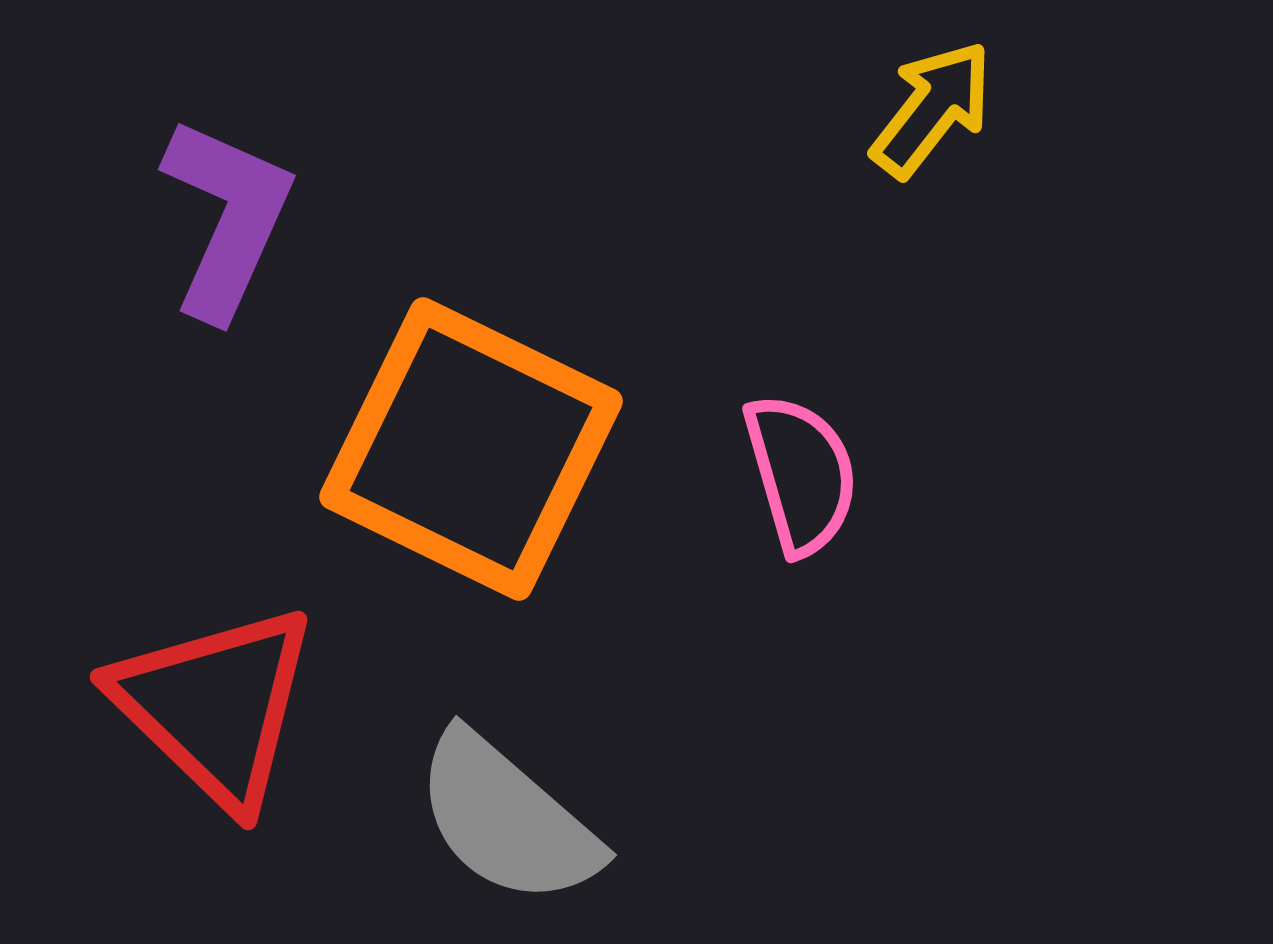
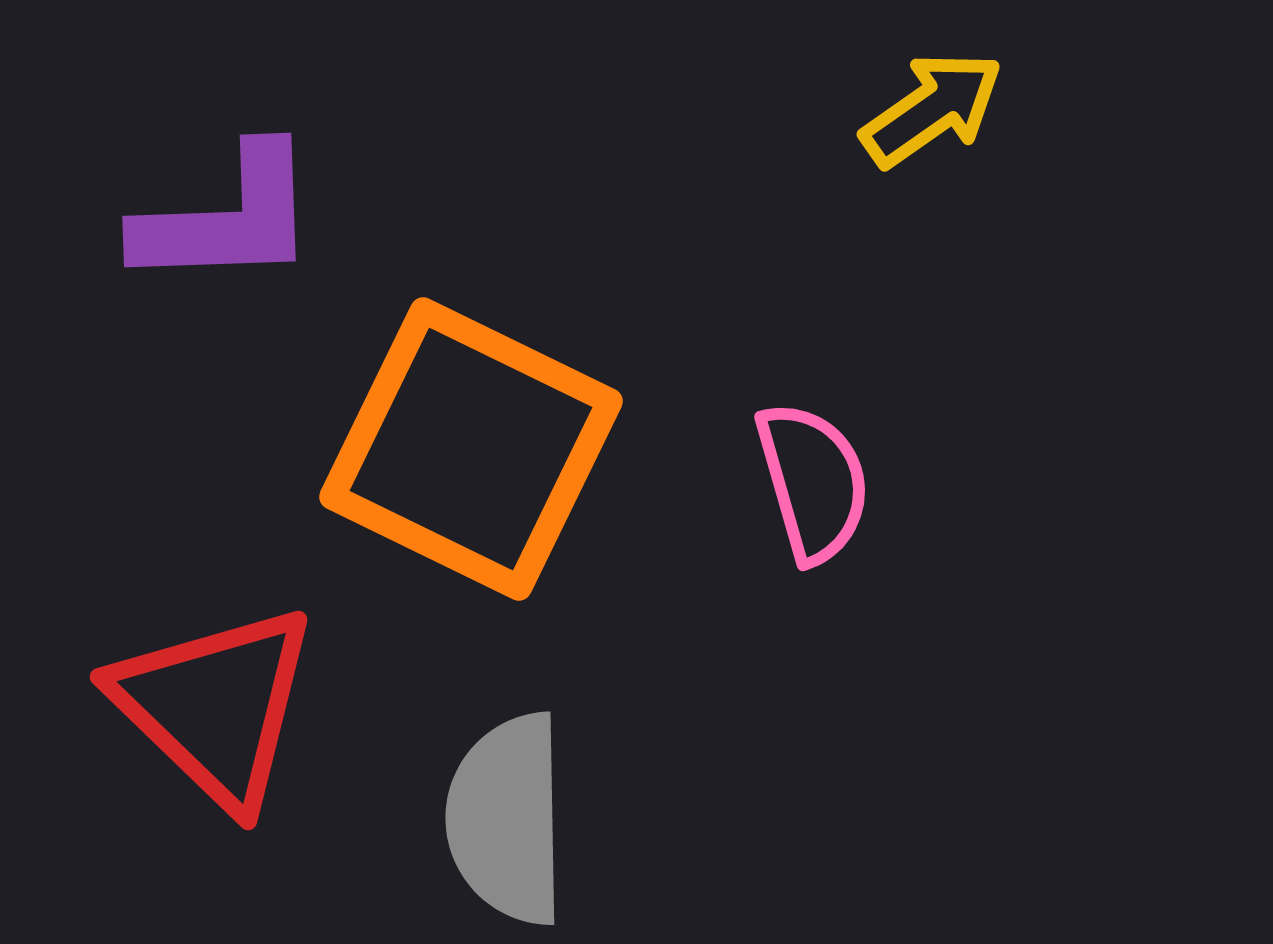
yellow arrow: rotated 17 degrees clockwise
purple L-shape: rotated 64 degrees clockwise
pink semicircle: moved 12 px right, 8 px down
gray semicircle: rotated 48 degrees clockwise
